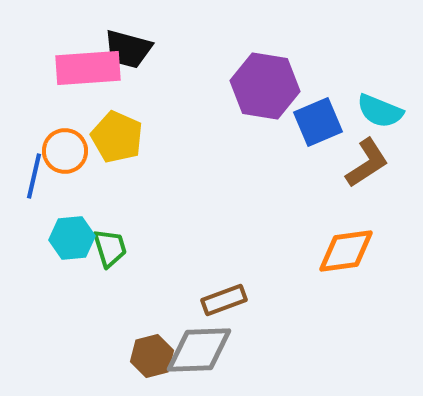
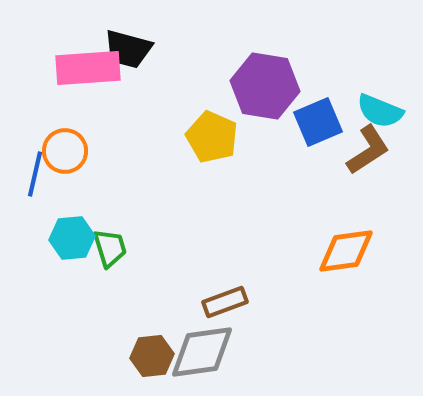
yellow pentagon: moved 95 px right
brown L-shape: moved 1 px right, 13 px up
blue line: moved 1 px right, 2 px up
brown rectangle: moved 1 px right, 2 px down
gray diamond: moved 3 px right, 2 px down; rotated 6 degrees counterclockwise
brown hexagon: rotated 9 degrees clockwise
